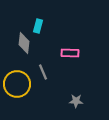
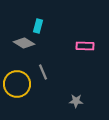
gray diamond: rotated 65 degrees counterclockwise
pink rectangle: moved 15 px right, 7 px up
